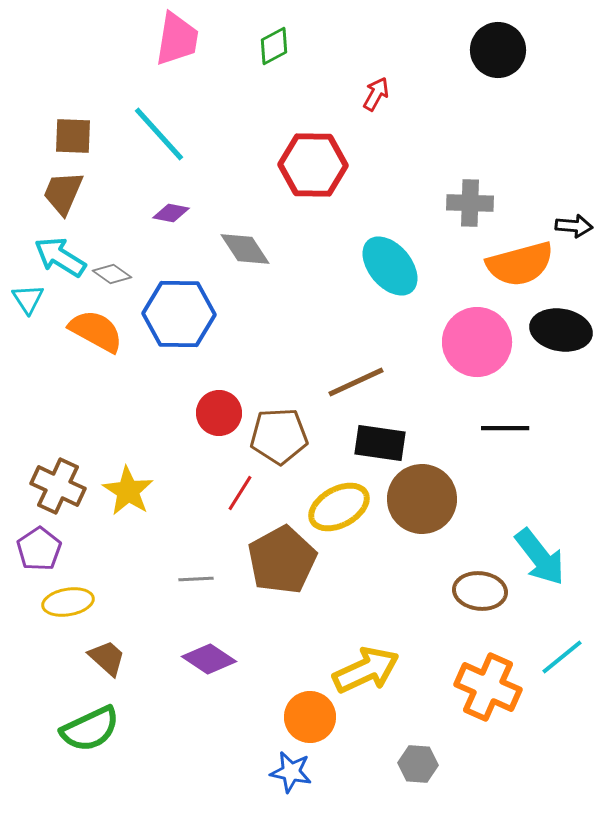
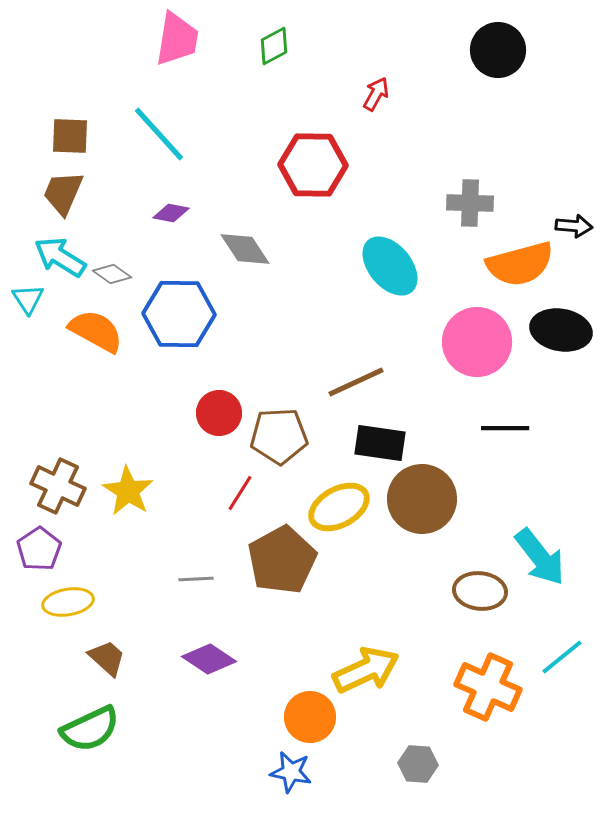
brown square at (73, 136): moved 3 px left
